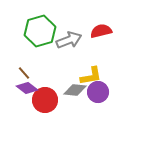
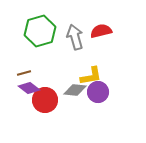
gray arrow: moved 6 px right, 3 px up; rotated 85 degrees counterclockwise
brown line: rotated 64 degrees counterclockwise
purple diamond: moved 2 px right
